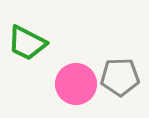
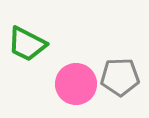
green trapezoid: moved 1 px down
